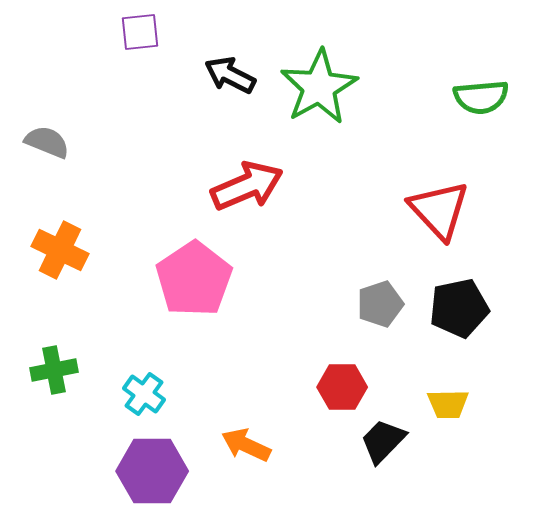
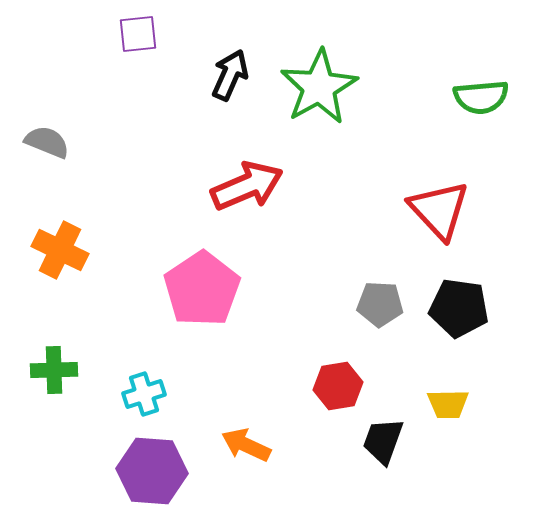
purple square: moved 2 px left, 2 px down
black arrow: rotated 87 degrees clockwise
pink pentagon: moved 8 px right, 10 px down
gray pentagon: rotated 21 degrees clockwise
black pentagon: rotated 20 degrees clockwise
green cross: rotated 9 degrees clockwise
red hexagon: moved 4 px left, 1 px up; rotated 9 degrees counterclockwise
cyan cross: rotated 36 degrees clockwise
black trapezoid: rotated 24 degrees counterclockwise
purple hexagon: rotated 4 degrees clockwise
